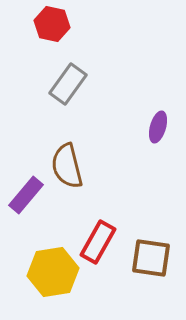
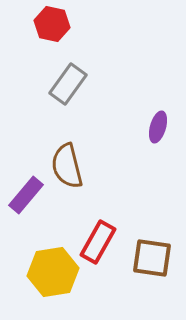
brown square: moved 1 px right
